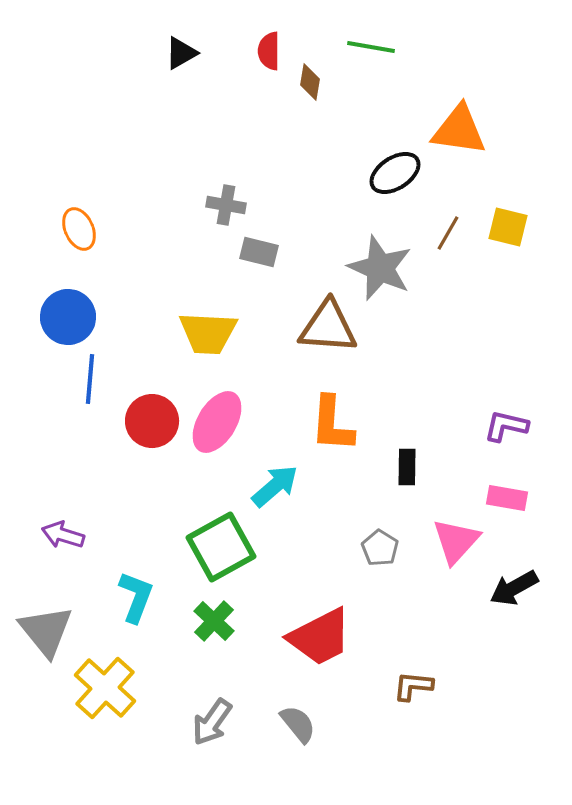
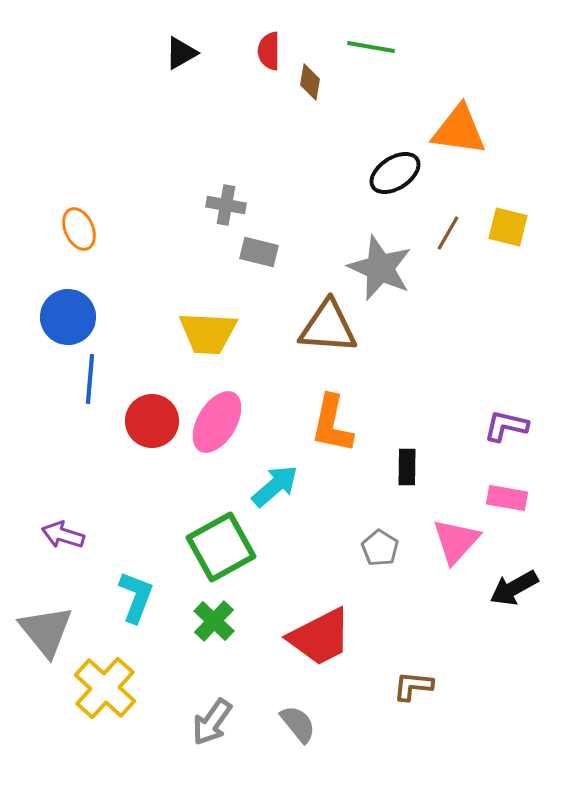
orange L-shape: rotated 8 degrees clockwise
